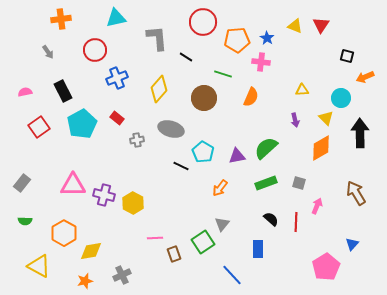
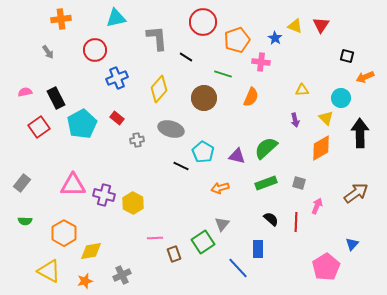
blue star at (267, 38): moved 8 px right
orange pentagon at (237, 40): rotated 15 degrees counterclockwise
black rectangle at (63, 91): moved 7 px left, 7 px down
purple triangle at (237, 156): rotated 24 degrees clockwise
orange arrow at (220, 188): rotated 36 degrees clockwise
brown arrow at (356, 193): rotated 85 degrees clockwise
yellow triangle at (39, 266): moved 10 px right, 5 px down
blue line at (232, 275): moved 6 px right, 7 px up
